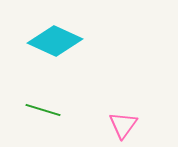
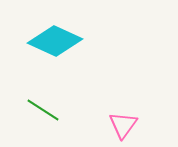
green line: rotated 16 degrees clockwise
